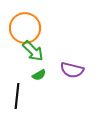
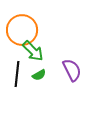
orange circle: moved 3 px left, 2 px down
purple semicircle: rotated 130 degrees counterclockwise
black line: moved 22 px up
